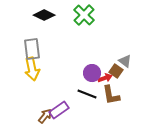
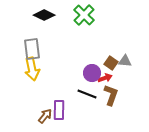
gray triangle: rotated 32 degrees counterclockwise
brown square: moved 5 px left, 8 px up
brown L-shape: rotated 150 degrees counterclockwise
purple rectangle: rotated 54 degrees counterclockwise
